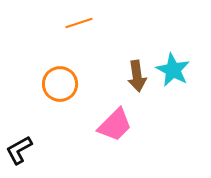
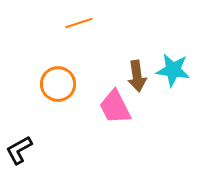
cyan star: rotated 20 degrees counterclockwise
orange circle: moved 2 px left
pink trapezoid: moved 18 px up; rotated 108 degrees clockwise
